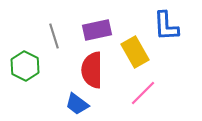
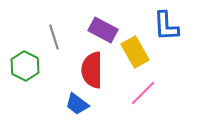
purple rectangle: moved 6 px right; rotated 40 degrees clockwise
gray line: moved 1 px down
